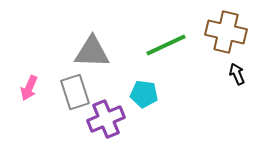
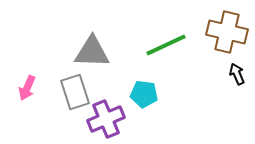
brown cross: moved 1 px right
pink arrow: moved 2 px left
